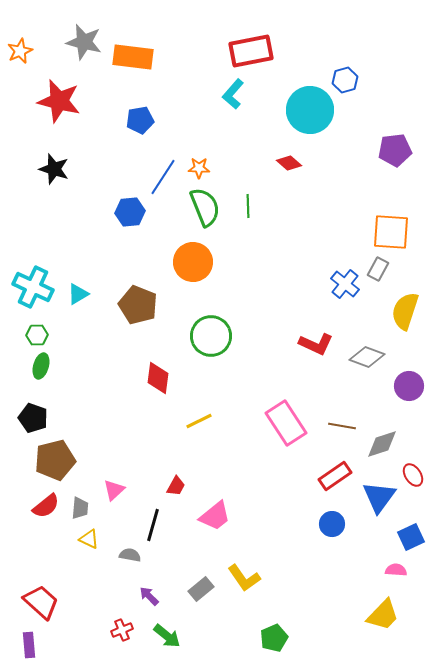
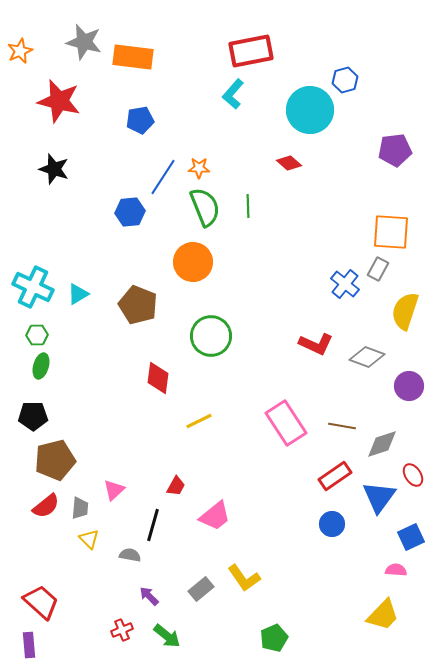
black pentagon at (33, 418): moved 2 px up; rotated 20 degrees counterclockwise
yellow triangle at (89, 539): rotated 20 degrees clockwise
